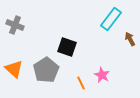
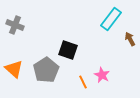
black square: moved 1 px right, 3 px down
orange line: moved 2 px right, 1 px up
